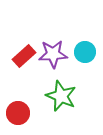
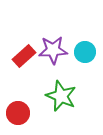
purple star: moved 4 px up
